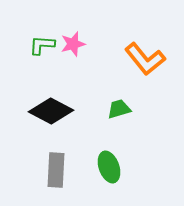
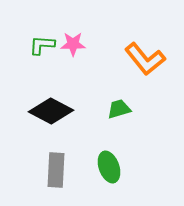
pink star: rotated 15 degrees clockwise
